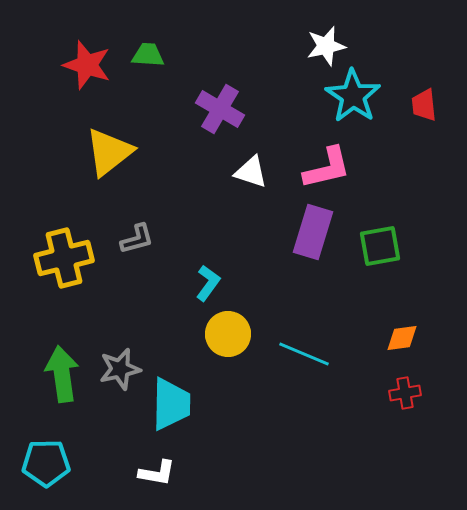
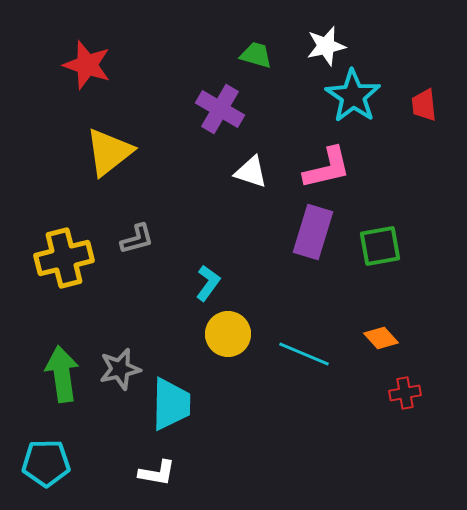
green trapezoid: moved 108 px right; rotated 12 degrees clockwise
orange diamond: moved 21 px left; rotated 56 degrees clockwise
